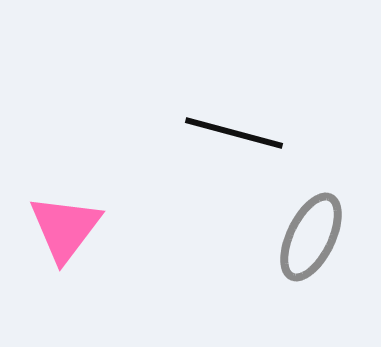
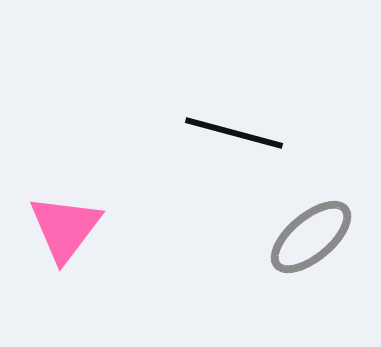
gray ellipse: rotated 24 degrees clockwise
